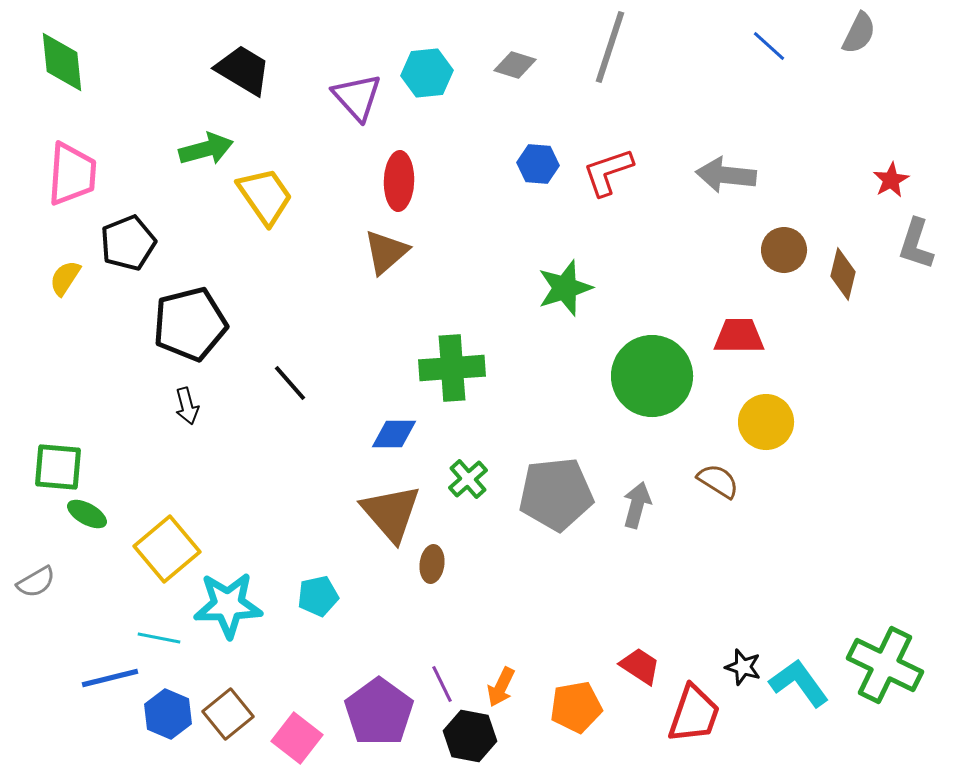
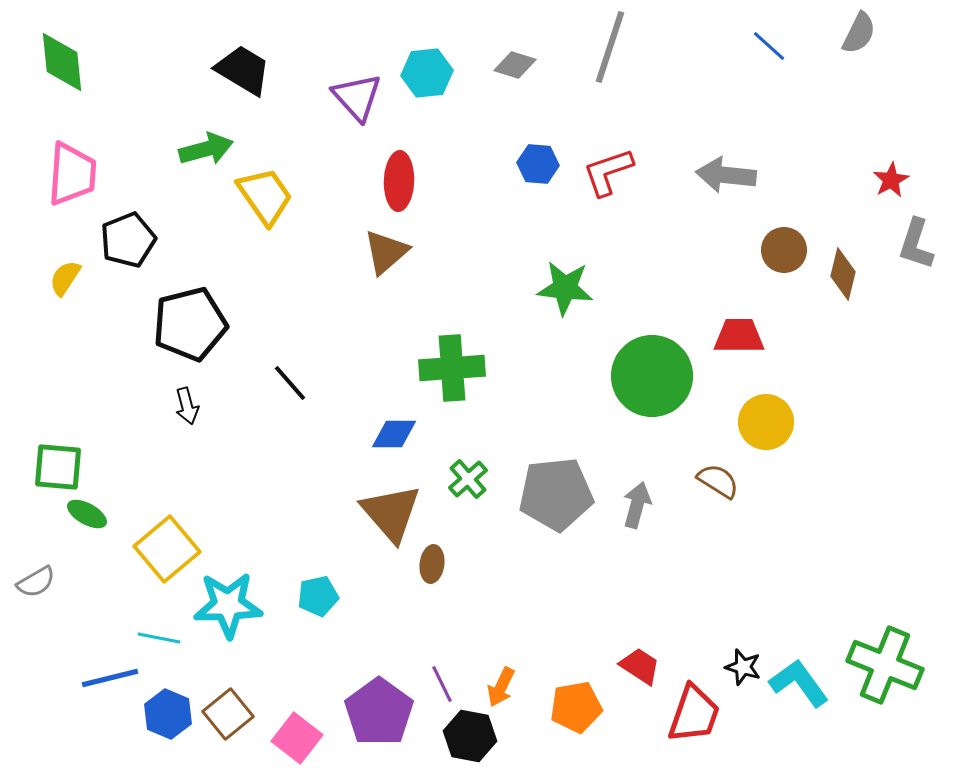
black pentagon at (128, 243): moved 3 px up
green star at (565, 288): rotated 24 degrees clockwise
green cross at (885, 665): rotated 4 degrees counterclockwise
